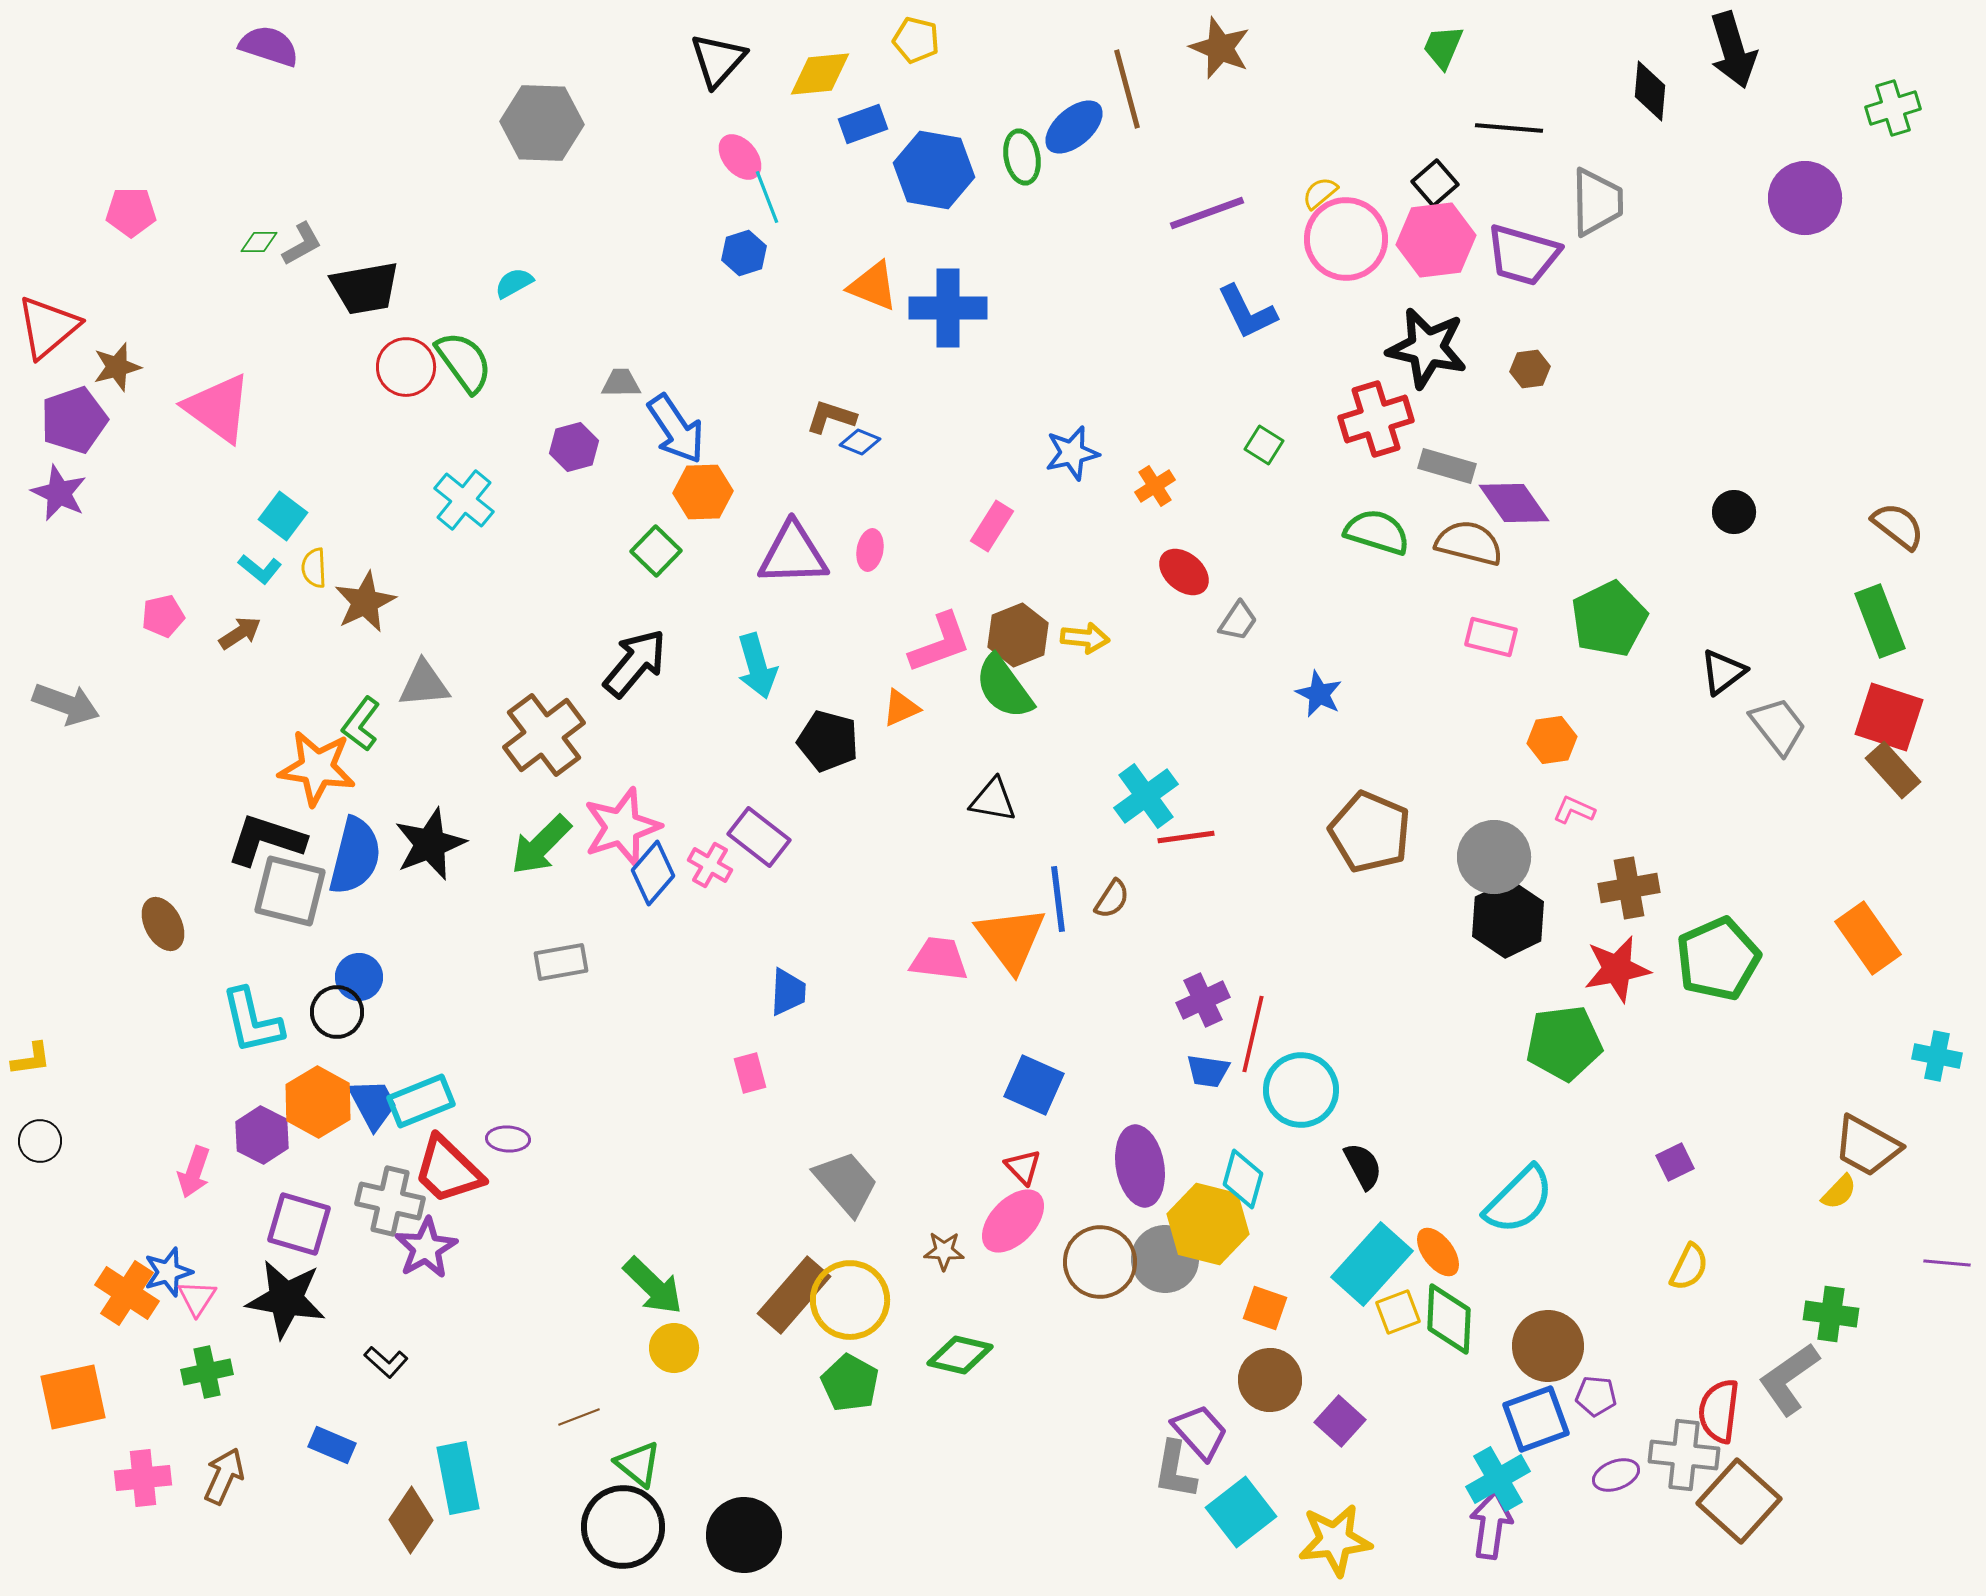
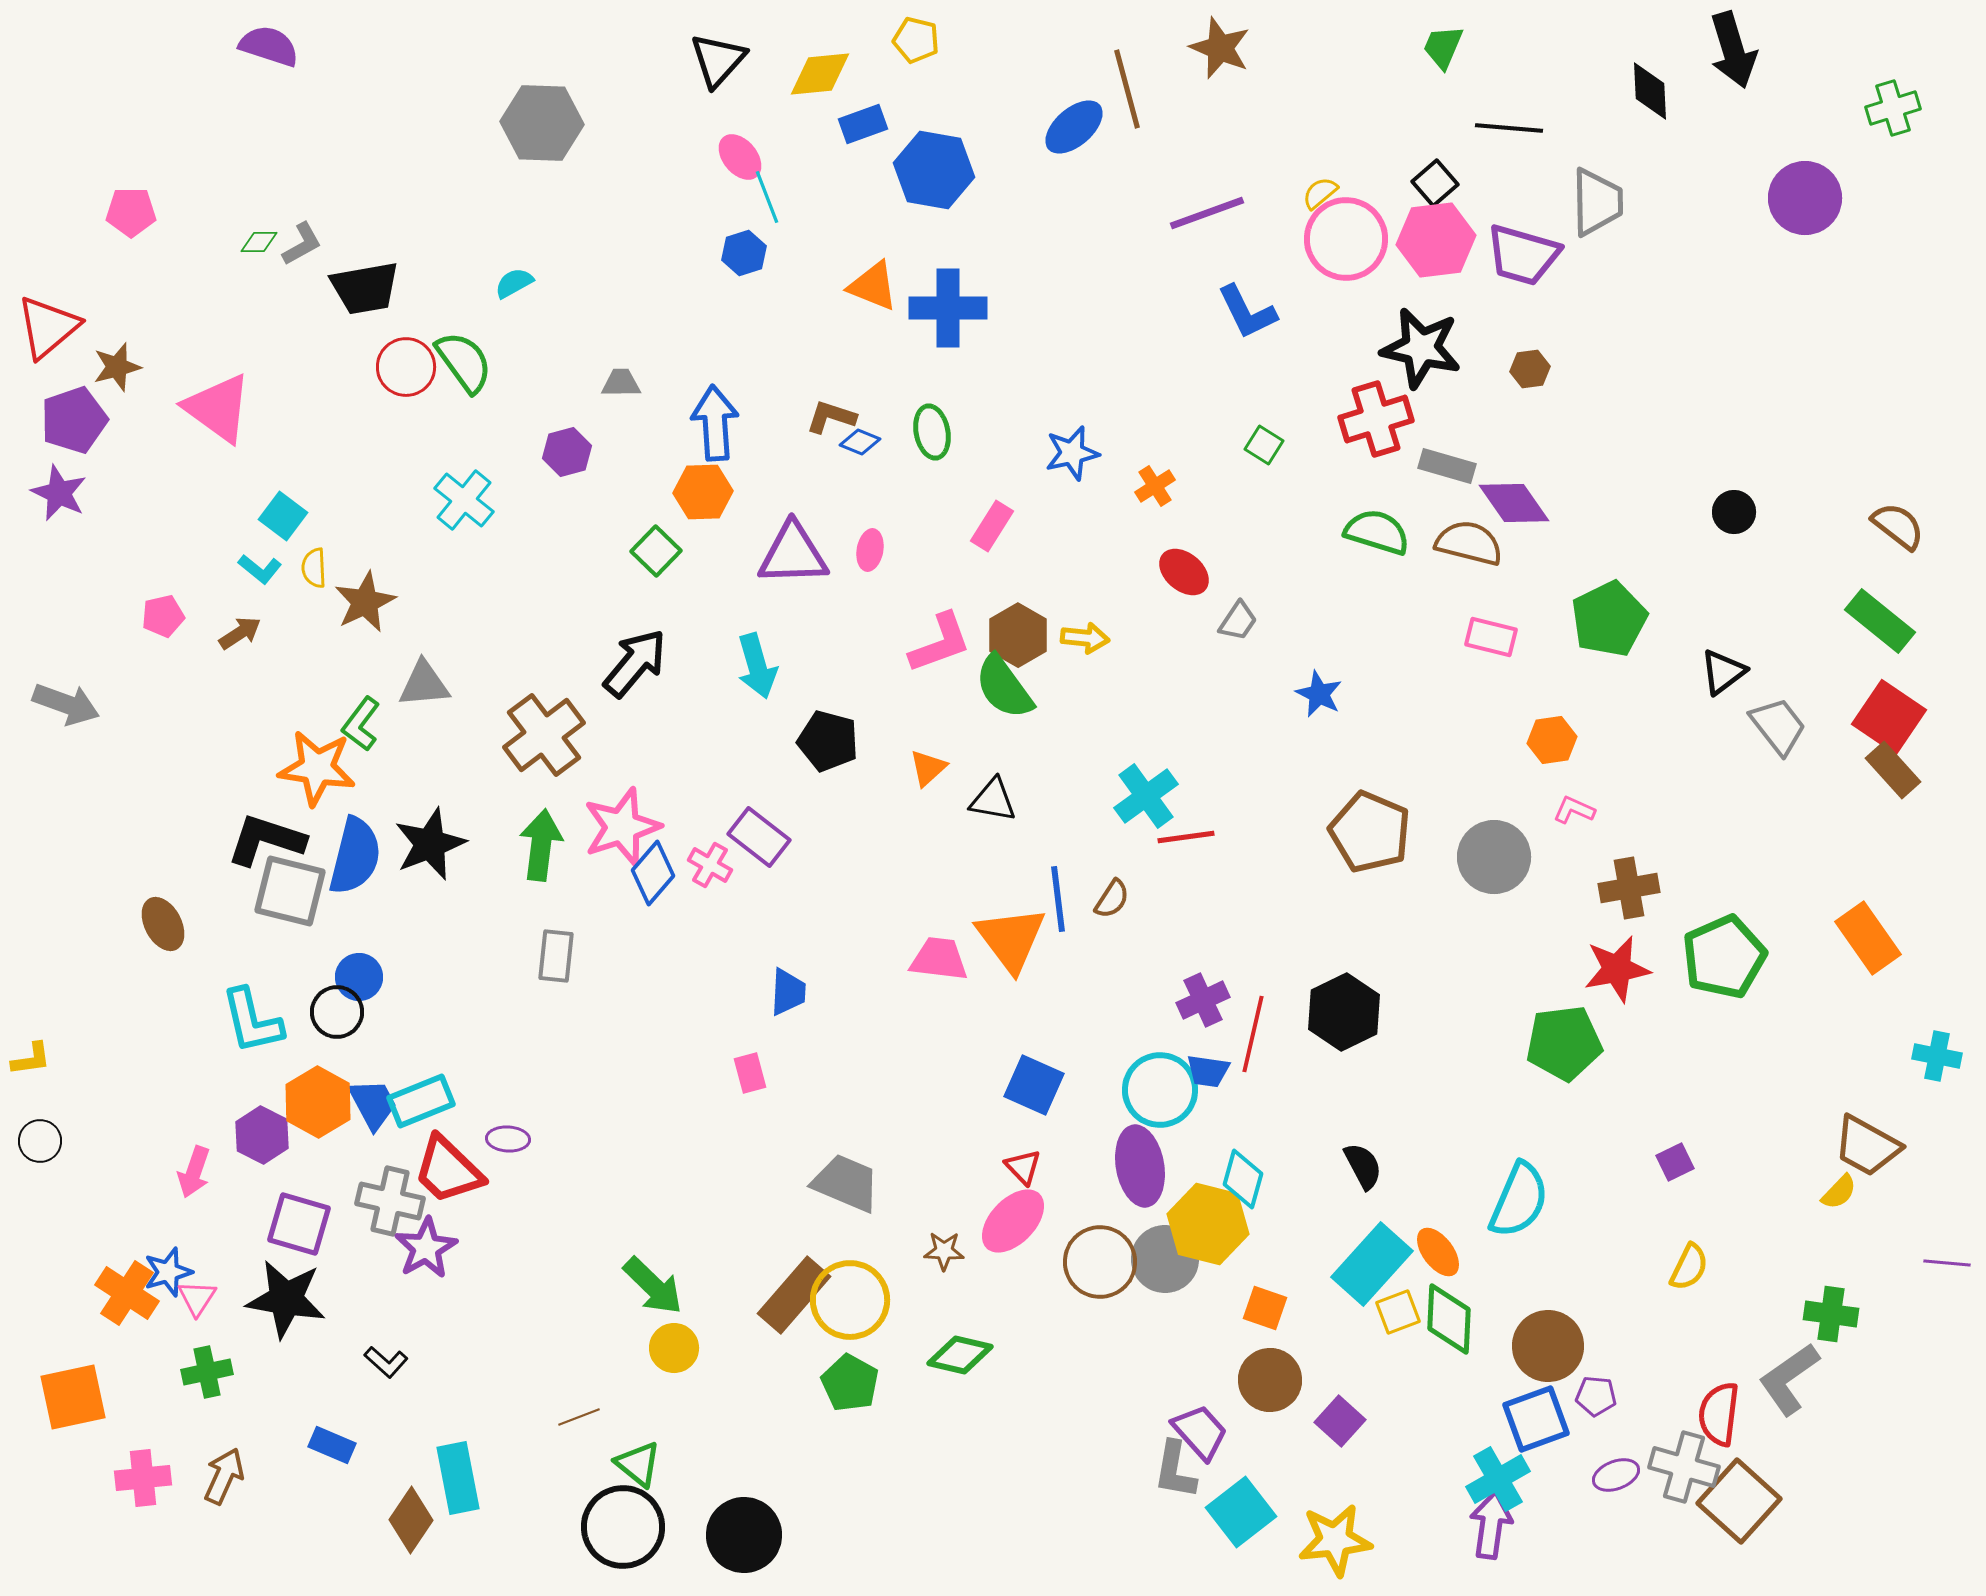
black diamond at (1650, 91): rotated 8 degrees counterclockwise
green ellipse at (1022, 157): moved 90 px left, 275 px down
black star at (1427, 348): moved 6 px left
blue arrow at (676, 429): moved 39 px right, 6 px up; rotated 150 degrees counterclockwise
purple hexagon at (574, 447): moved 7 px left, 5 px down
green rectangle at (1880, 621): rotated 30 degrees counterclockwise
brown hexagon at (1018, 635): rotated 8 degrees counterclockwise
orange triangle at (901, 708): moved 27 px right, 60 px down; rotated 18 degrees counterclockwise
red square at (1889, 717): rotated 16 degrees clockwise
green arrow at (541, 845): rotated 142 degrees clockwise
black hexagon at (1508, 919): moved 164 px left, 93 px down
green pentagon at (1718, 959): moved 6 px right, 2 px up
gray rectangle at (561, 962): moved 5 px left, 6 px up; rotated 74 degrees counterclockwise
cyan circle at (1301, 1090): moved 141 px left
gray trapezoid at (846, 1183): rotated 26 degrees counterclockwise
cyan semicircle at (1519, 1200): rotated 22 degrees counterclockwise
red semicircle at (1719, 1411): moved 3 px down
gray cross at (1684, 1455): moved 12 px down; rotated 10 degrees clockwise
